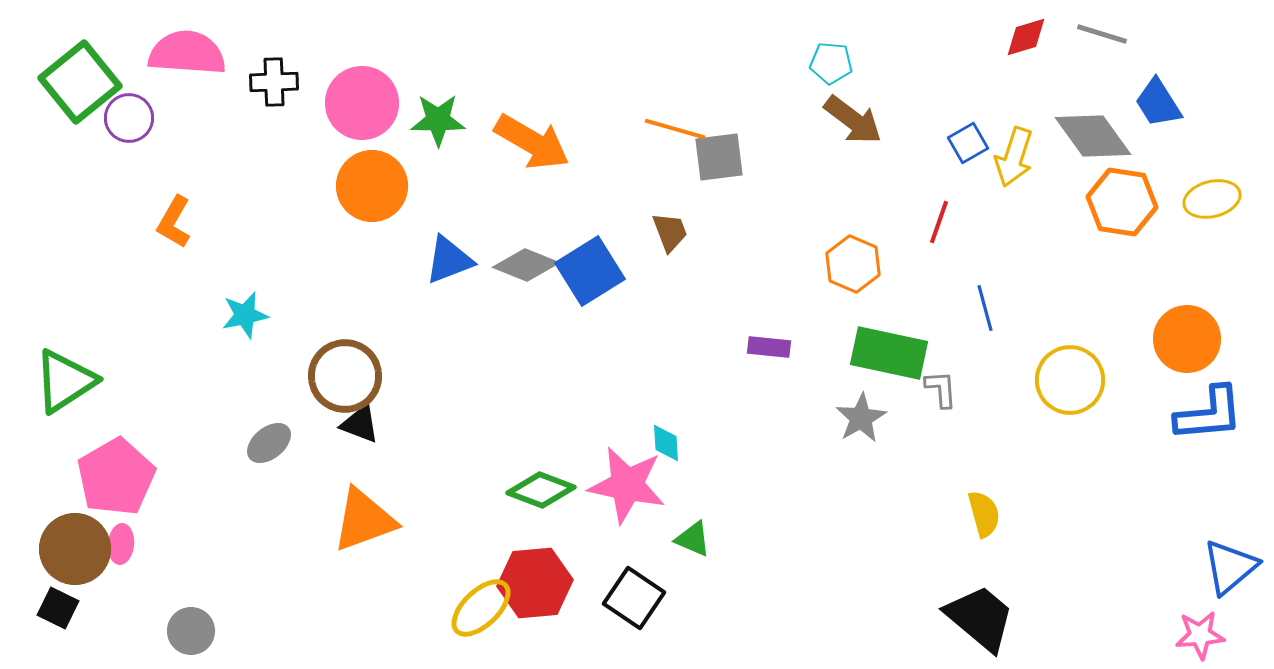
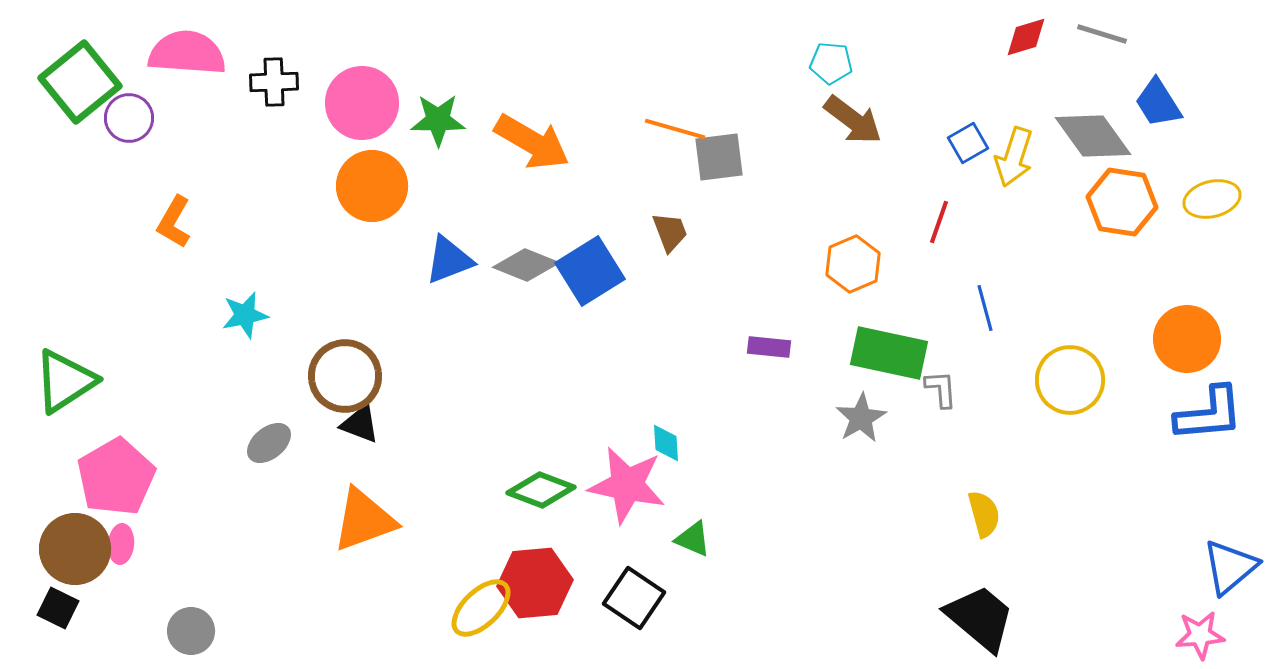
orange hexagon at (853, 264): rotated 14 degrees clockwise
